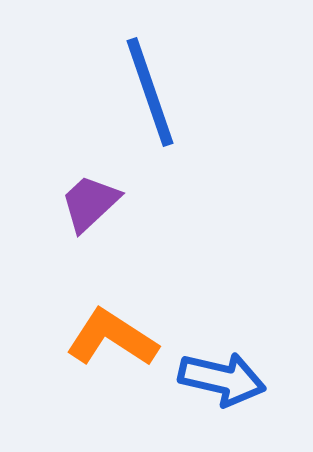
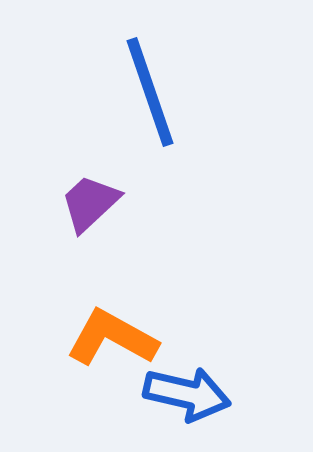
orange L-shape: rotated 4 degrees counterclockwise
blue arrow: moved 35 px left, 15 px down
